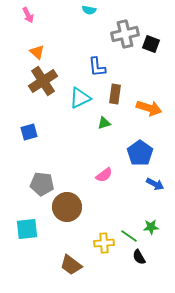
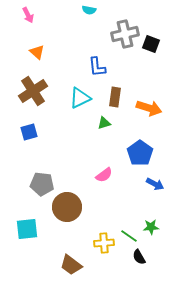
brown cross: moved 10 px left, 10 px down
brown rectangle: moved 3 px down
